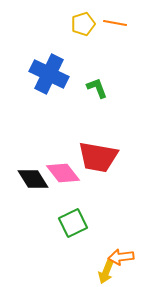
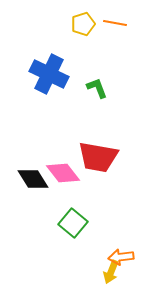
green square: rotated 24 degrees counterclockwise
yellow arrow: moved 5 px right
